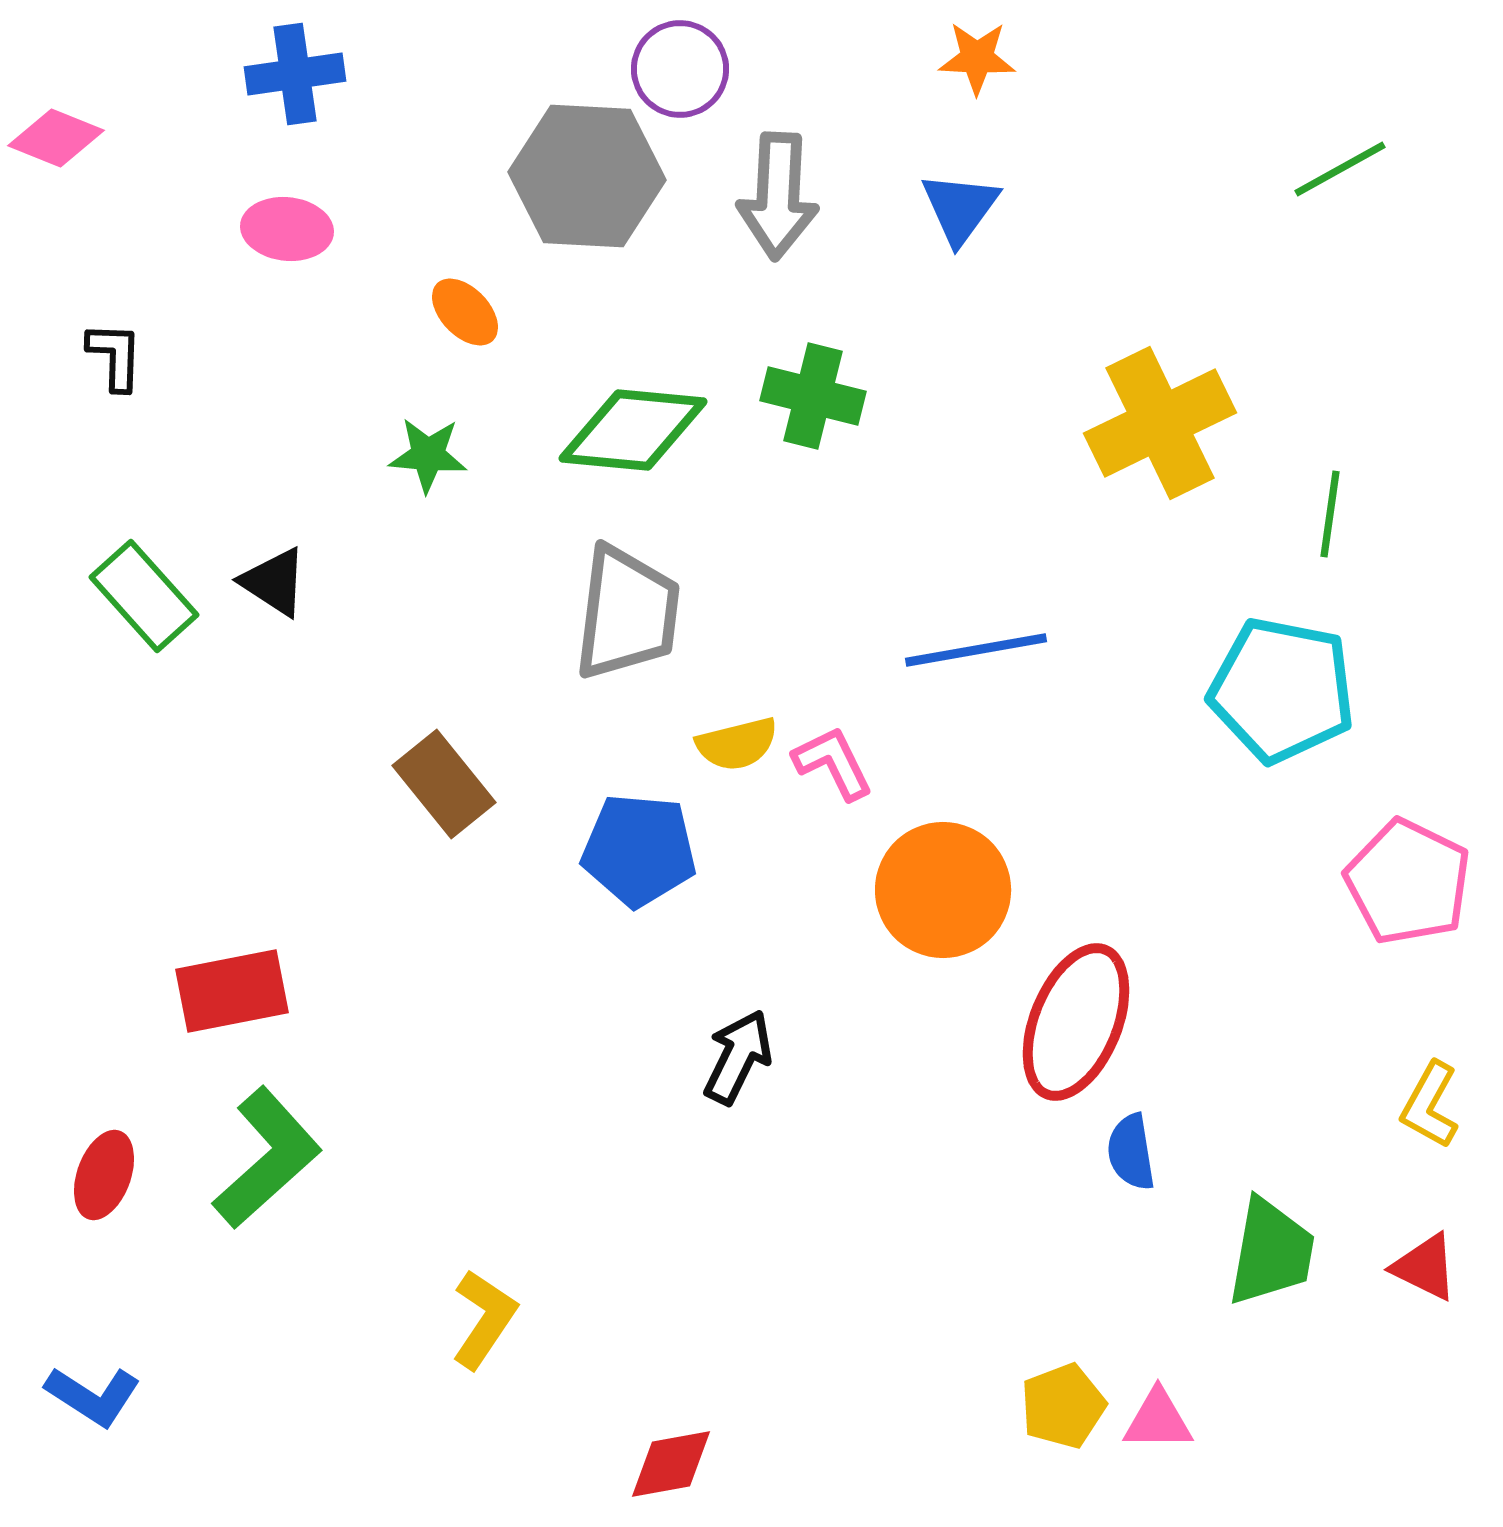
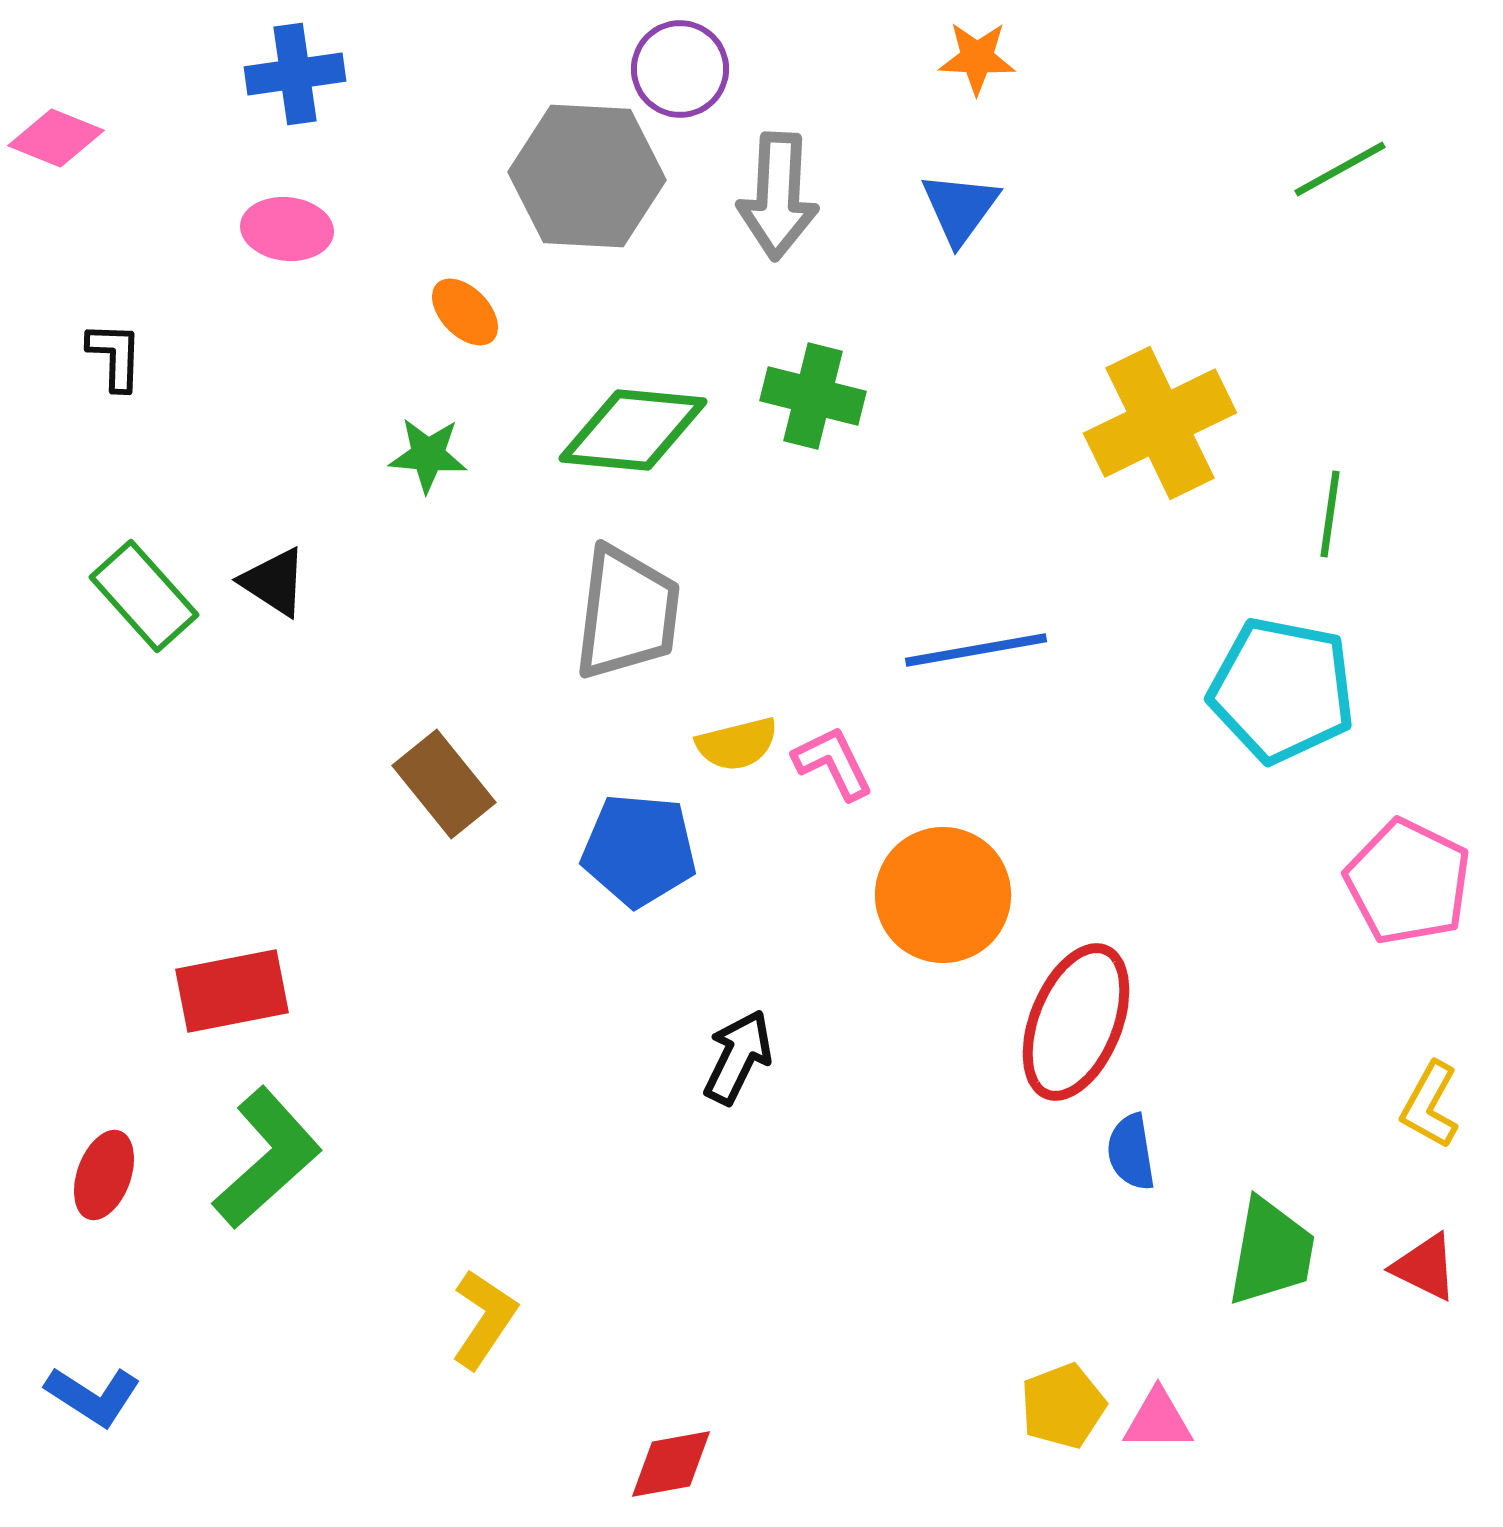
orange circle at (943, 890): moved 5 px down
